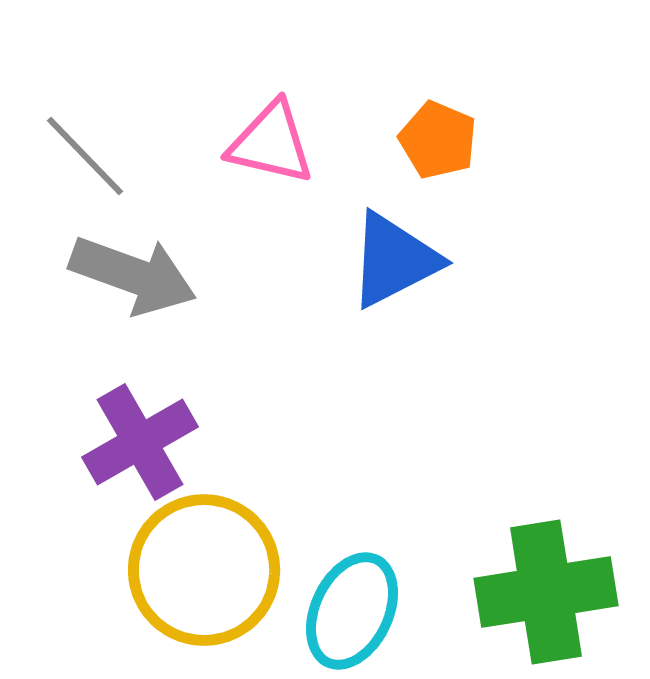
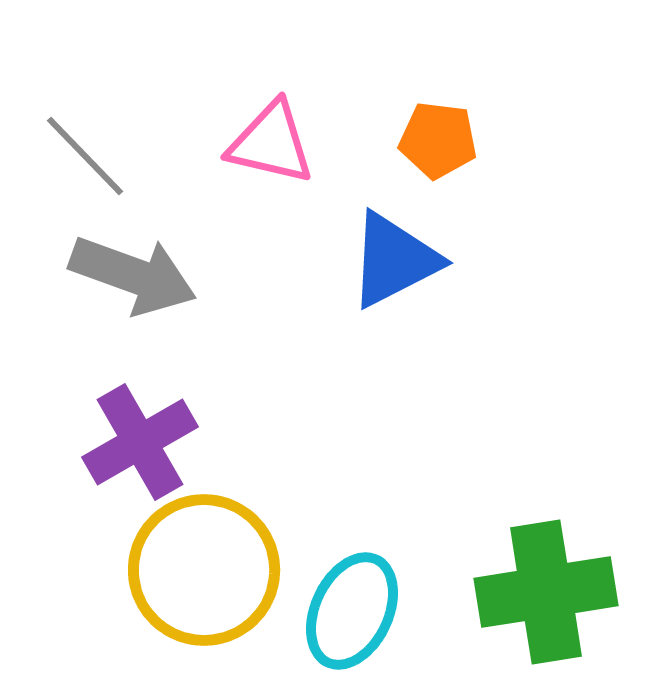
orange pentagon: rotated 16 degrees counterclockwise
